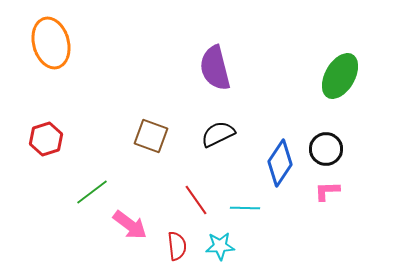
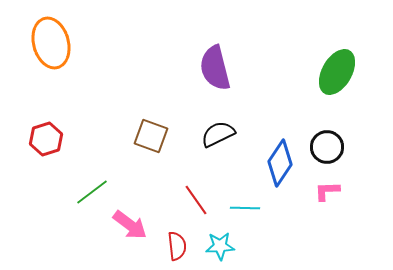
green ellipse: moved 3 px left, 4 px up
black circle: moved 1 px right, 2 px up
